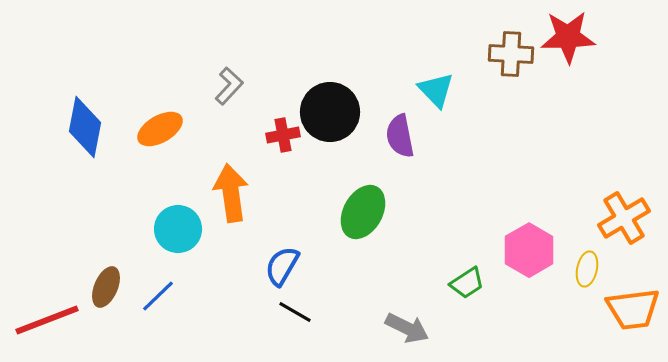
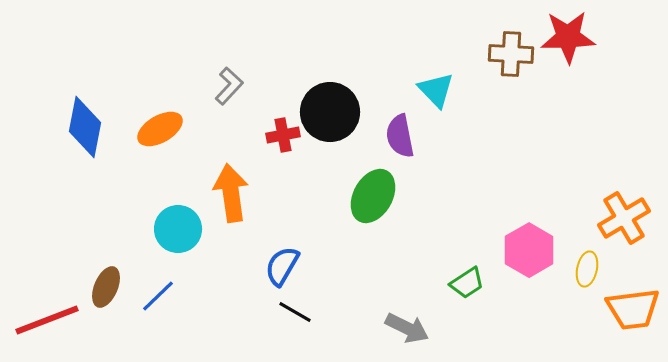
green ellipse: moved 10 px right, 16 px up
